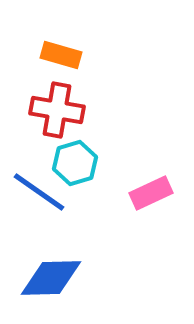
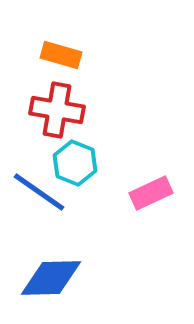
cyan hexagon: rotated 21 degrees counterclockwise
